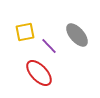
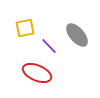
yellow square: moved 4 px up
red ellipse: moved 2 px left; rotated 24 degrees counterclockwise
